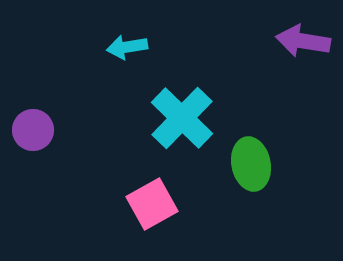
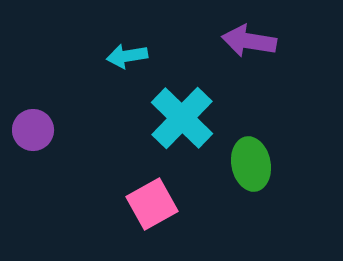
purple arrow: moved 54 px left
cyan arrow: moved 9 px down
